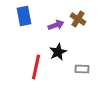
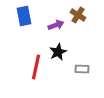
brown cross: moved 4 px up
